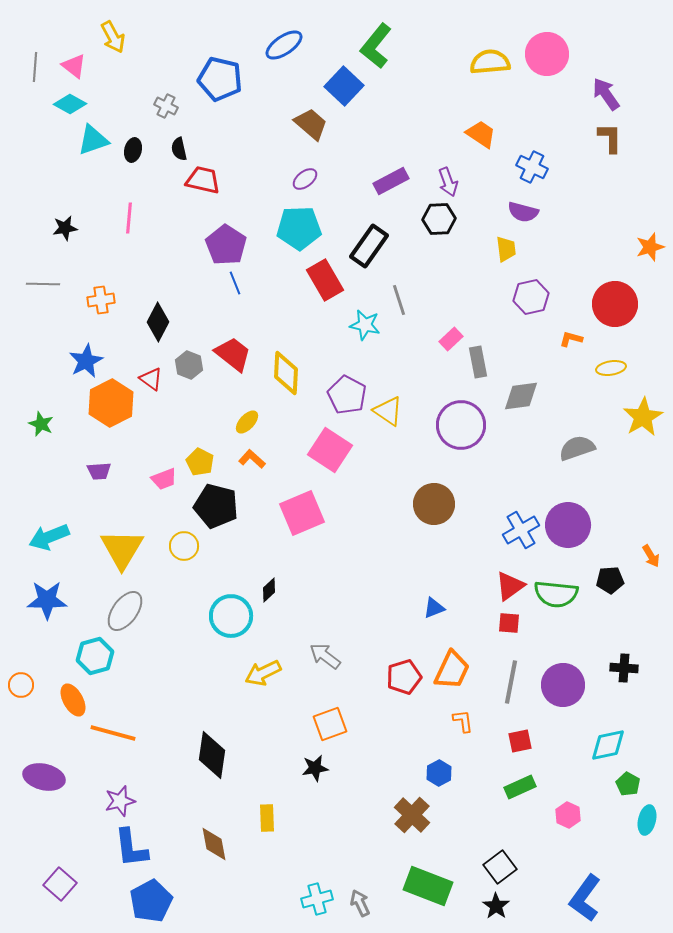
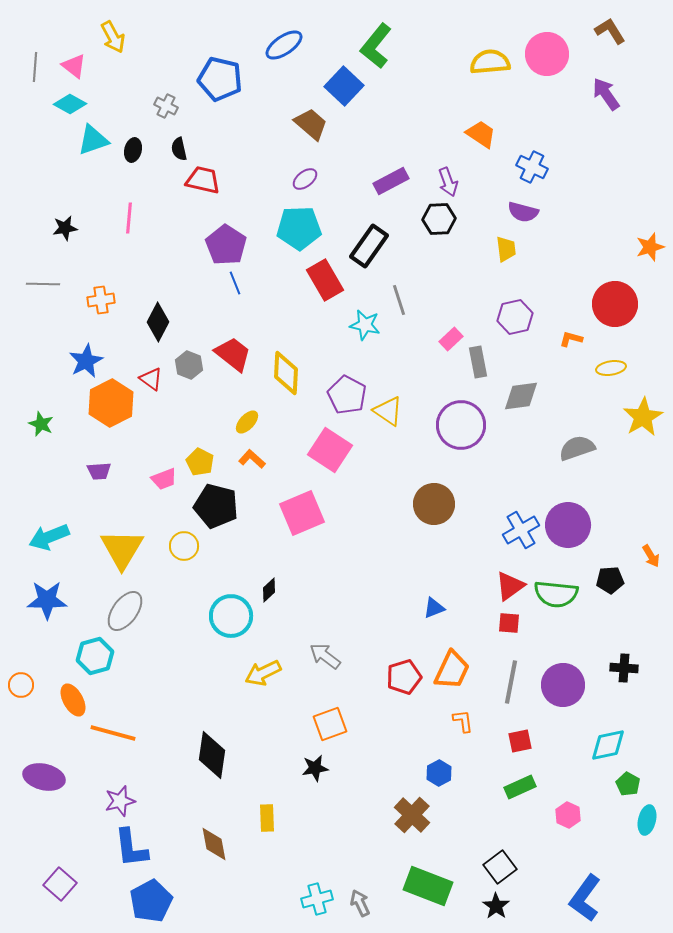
brown L-shape at (610, 138): moved 107 px up; rotated 32 degrees counterclockwise
purple hexagon at (531, 297): moved 16 px left, 20 px down
